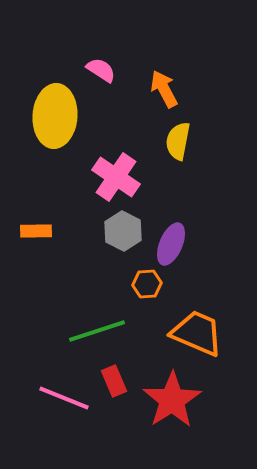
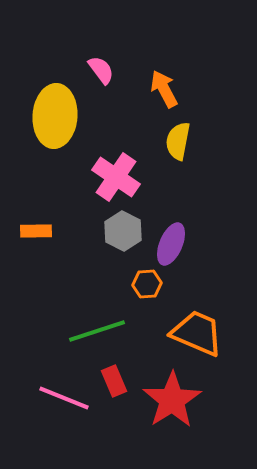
pink semicircle: rotated 20 degrees clockwise
